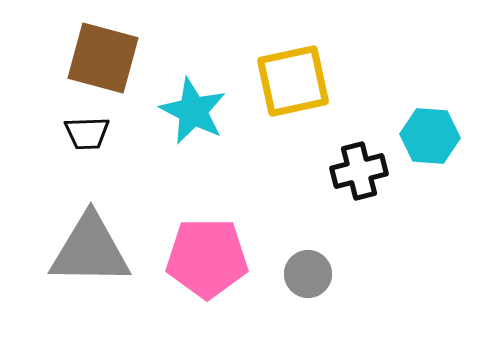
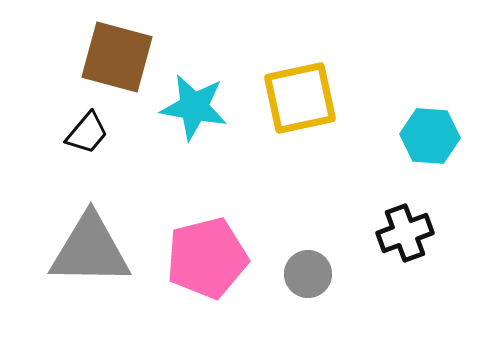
brown square: moved 14 px right, 1 px up
yellow square: moved 7 px right, 17 px down
cyan star: moved 1 px right, 4 px up; rotated 16 degrees counterclockwise
black trapezoid: rotated 48 degrees counterclockwise
black cross: moved 46 px right, 62 px down; rotated 6 degrees counterclockwise
pink pentagon: rotated 14 degrees counterclockwise
